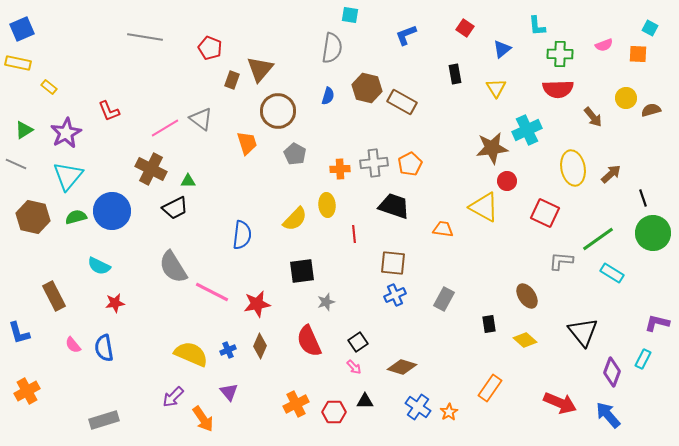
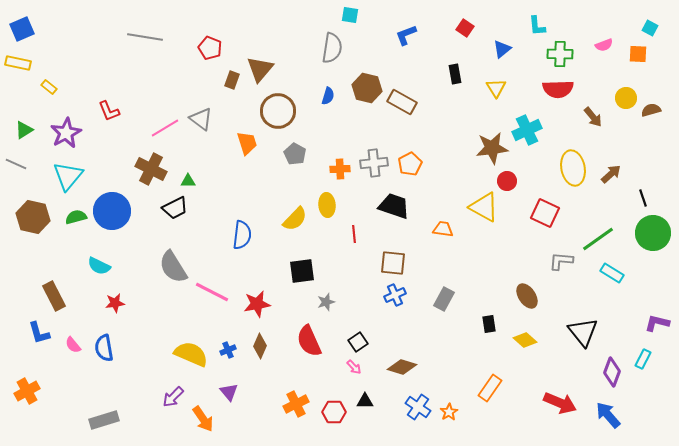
blue L-shape at (19, 333): moved 20 px right
